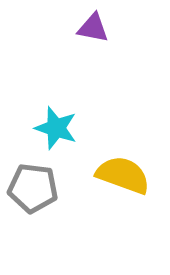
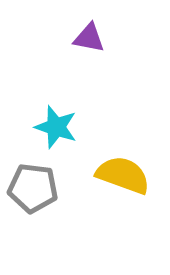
purple triangle: moved 4 px left, 10 px down
cyan star: moved 1 px up
